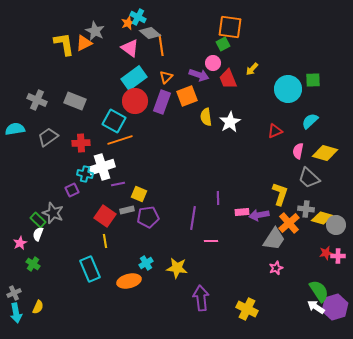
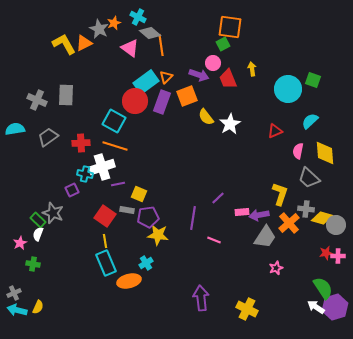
orange star at (128, 23): moved 14 px left
gray star at (95, 31): moved 4 px right, 2 px up
yellow L-shape at (64, 44): rotated 20 degrees counterclockwise
yellow arrow at (252, 69): rotated 128 degrees clockwise
cyan rectangle at (134, 78): moved 12 px right, 4 px down
green square at (313, 80): rotated 21 degrees clockwise
gray rectangle at (75, 101): moved 9 px left, 6 px up; rotated 70 degrees clockwise
yellow semicircle at (206, 117): rotated 30 degrees counterclockwise
white star at (230, 122): moved 2 px down
orange line at (120, 140): moved 5 px left, 6 px down; rotated 35 degrees clockwise
yellow diamond at (325, 153): rotated 70 degrees clockwise
purple line at (218, 198): rotated 48 degrees clockwise
gray rectangle at (127, 210): rotated 24 degrees clockwise
gray trapezoid at (274, 239): moved 9 px left, 2 px up
pink line at (211, 241): moved 3 px right, 1 px up; rotated 24 degrees clockwise
green cross at (33, 264): rotated 24 degrees counterclockwise
yellow star at (177, 268): moved 19 px left, 33 px up
cyan rectangle at (90, 269): moved 16 px right, 6 px up
green semicircle at (319, 291): moved 4 px right, 3 px up
cyan arrow at (16, 313): moved 1 px right, 3 px up; rotated 114 degrees clockwise
